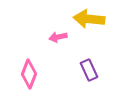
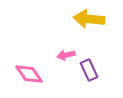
pink arrow: moved 8 px right, 18 px down
pink diamond: rotated 56 degrees counterclockwise
